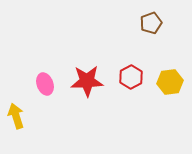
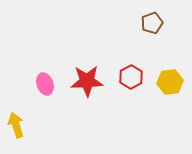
brown pentagon: moved 1 px right
yellow arrow: moved 9 px down
